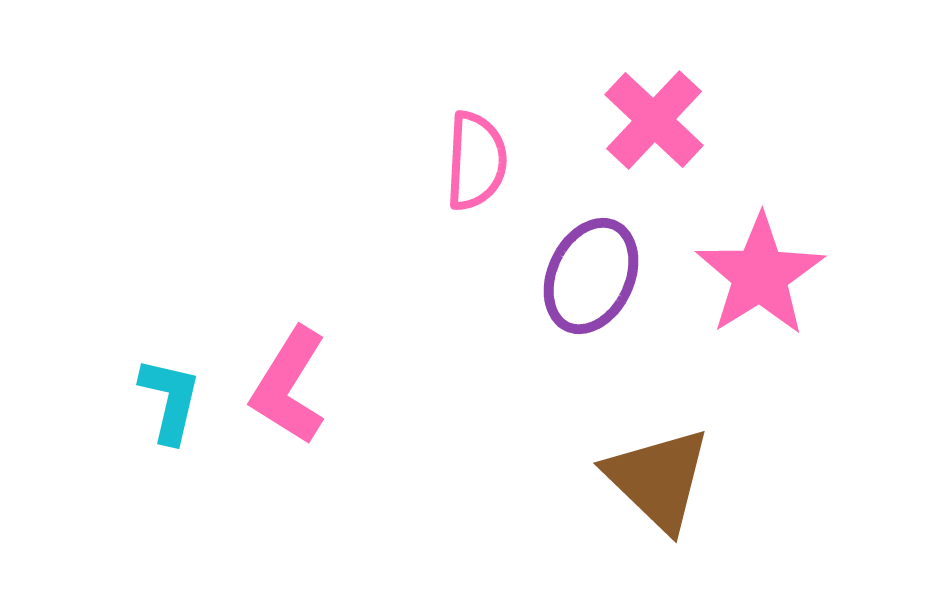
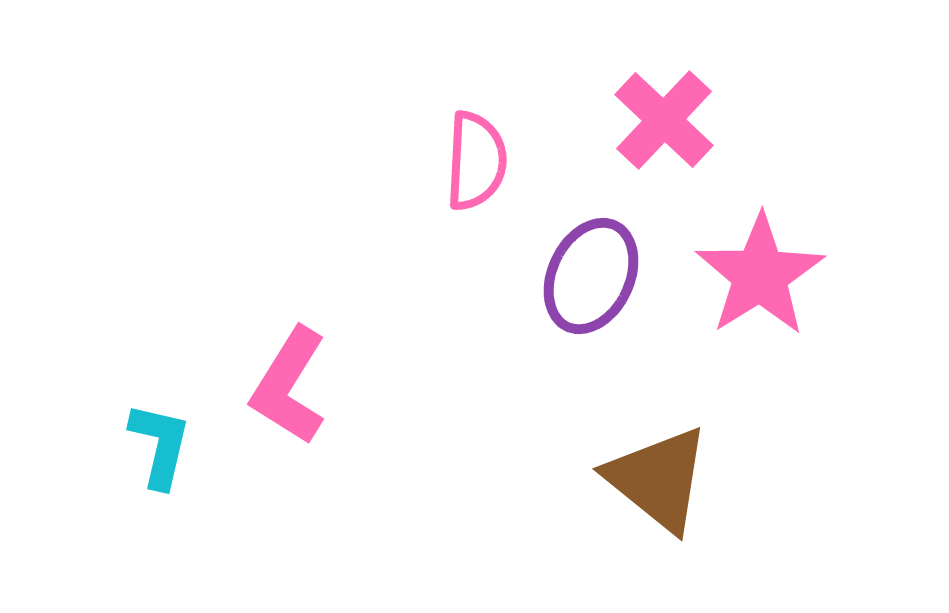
pink cross: moved 10 px right
cyan L-shape: moved 10 px left, 45 px down
brown triangle: rotated 5 degrees counterclockwise
